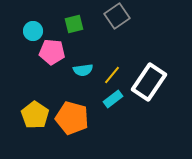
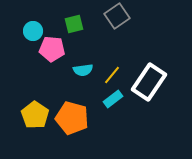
pink pentagon: moved 3 px up
